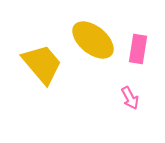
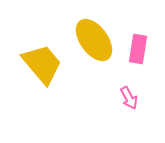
yellow ellipse: moved 1 px right; rotated 15 degrees clockwise
pink arrow: moved 1 px left
